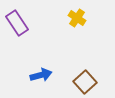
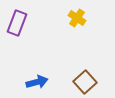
purple rectangle: rotated 55 degrees clockwise
blue arrow: moved 4 px left, 7 px down
